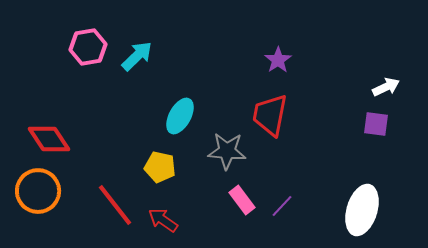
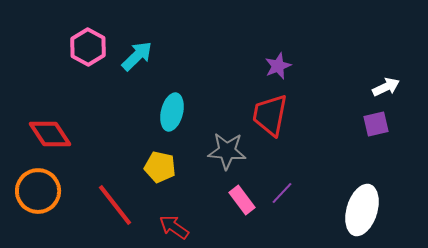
pink hexagon: rotated 21 degrees counterclockwise
purple star: moved 6 px down; rotated 12 degrees clockwise
cyan ellipse: moved 8 px left, 4 px up; rotated 15 degrees counterclockwise
purple square: rotated 20 degrees counterclockwise
red diamond: moved 1 px right, 5 px up
purple line: moved 13 px up
red arrow: moved 11 px right, 7 px down
